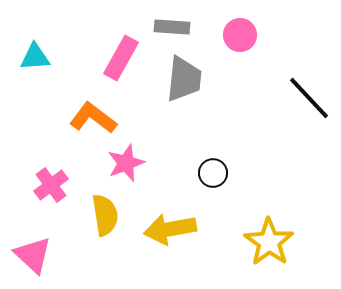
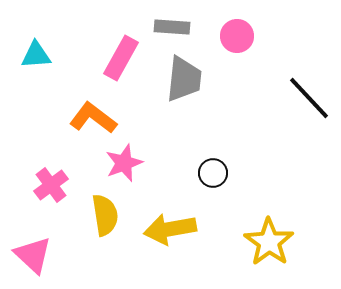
pink circle: moved 3 px left, 1 px down
cyan triangle: moved 1 px right, 2 px up
pink star: moved 2 px left
